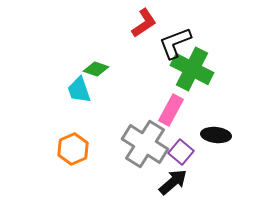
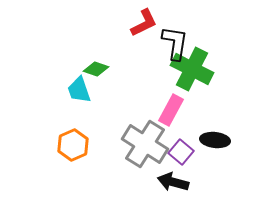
red L-shape: rotated 8 degrees clockwise
black L-shape: rotated 120 degrees clockwise
black ellipse: moved 1 px left, 5 px down
orange hexagon: moved 4 px up
black arrow: rotated 124 degrees counterclockwise
